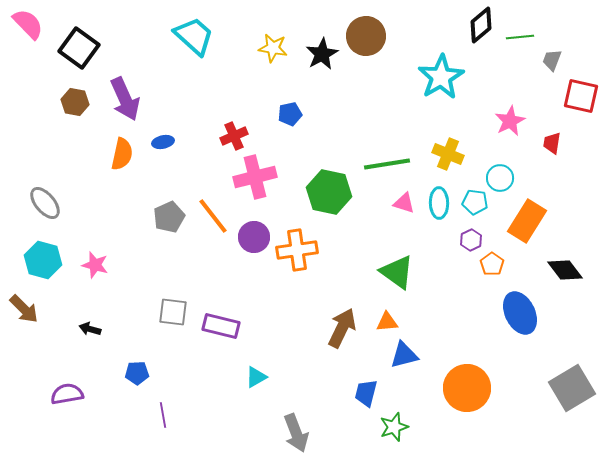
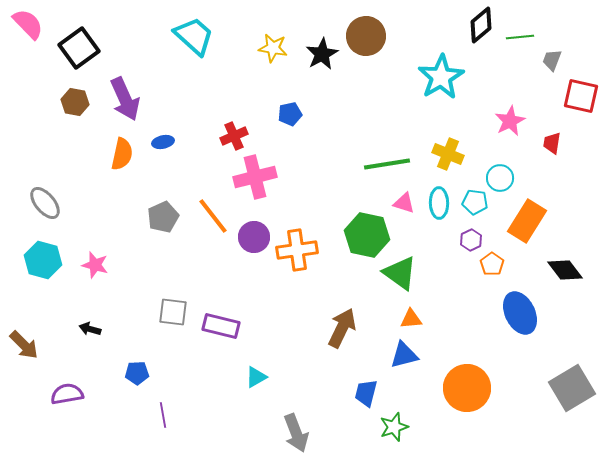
black square at (79, 48): rotated 18 degrees clockwise
green hexagon at (329, 192): moved 38 px right, 43 px down
gray pentagon at (169, 217): moved 6 px left
green triangle at (397, 272): moved 3 px right, 1 px down
brown arrow at (24, 309): moved 36 px down
orange triangle at (387, 322): moved 24 px right, 3 px up
